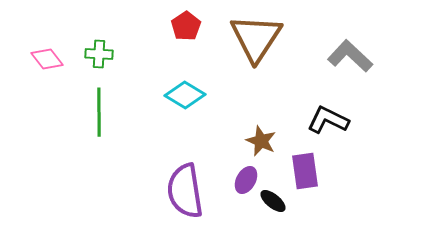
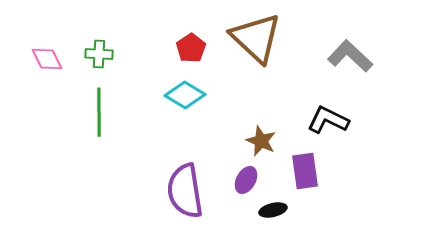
red pentagon: moved 5 px right, 22 px down
brown triangle: rotated 20 degrees counterclockwise
pink diamond: rotated 12 degrees clockwise
black ellipse: moved 9 px down; rotated 52 degrees counterclockwise
